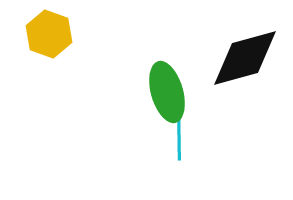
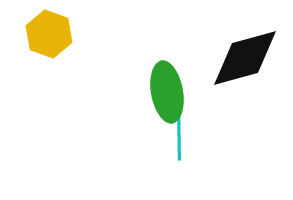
green ellipse: rotated 6 degrees clockwise
